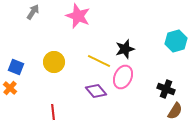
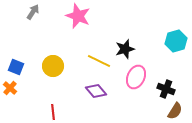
yellow circle: moved 1 px left, 4 px down
pink ellipse: moved 13 px right
